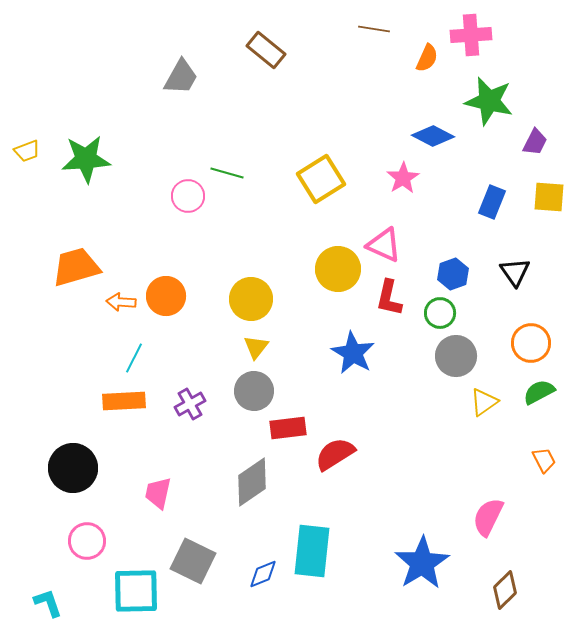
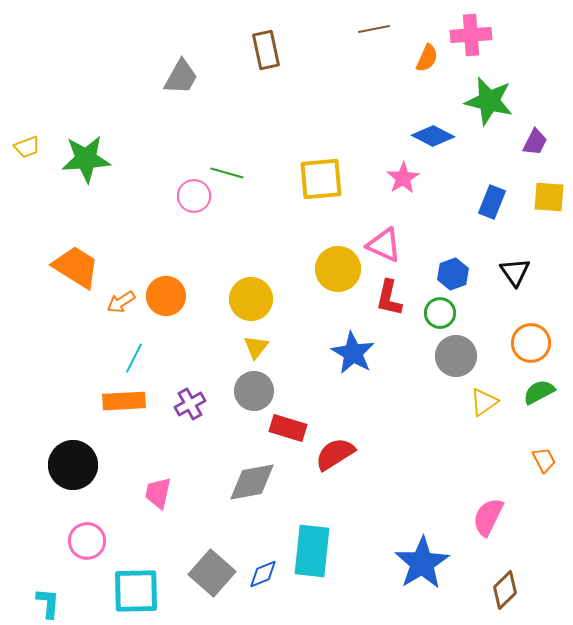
brown line at (374, 29): rotated 20 degrees counterclockwise
brown rectangle at (266, 50): rotated 39 degrees clockwise
yellow trapezoid at (27, 151): moved 4 px up
yellow square at (321, 179): rotated 27 degrees clockwise
pink circle at (188, 196): moved 6 px right
orange trapezoid at (76, 267): rotated 48 degrees clockwise
orange arrow at (121, 302): rotated 36 degrees counterclockwise
red rectangle at (288, 428): rotated 24 degrees clockwise
black circle at (73, 468): moved 3 px up
gray diamond at (252, 482): rotated 24 degrees clockwise
gray square at (193, 561): moved 19 px right, 12 px down; rotated 15 degrees clockwise
cyan L-shape at (48, 603): rotated 24 degrees clockwise
